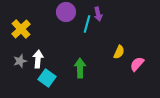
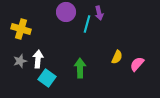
purple arrow: moved 1 px right, 1 px up
yellow cross: rotated 30 degrees counterclockwise
yellow semicircle: moved 2 px left, 5 px down
